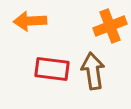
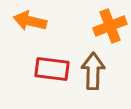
orange arrow: rotated 16 degrees clockwise
brown arrow: rotated 9 degrees clockwise
